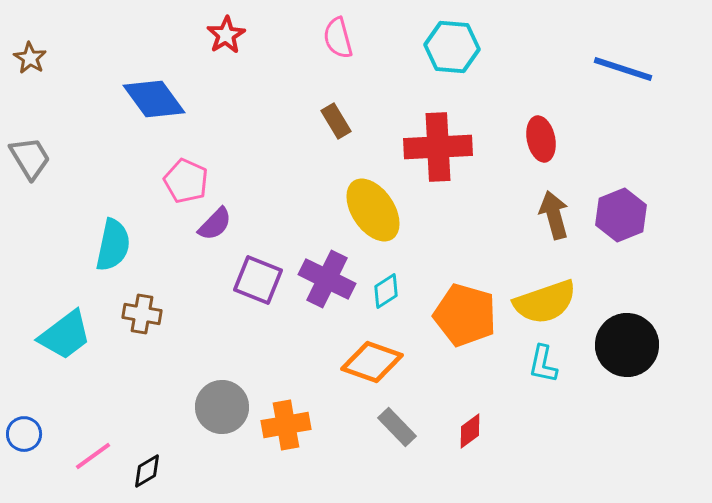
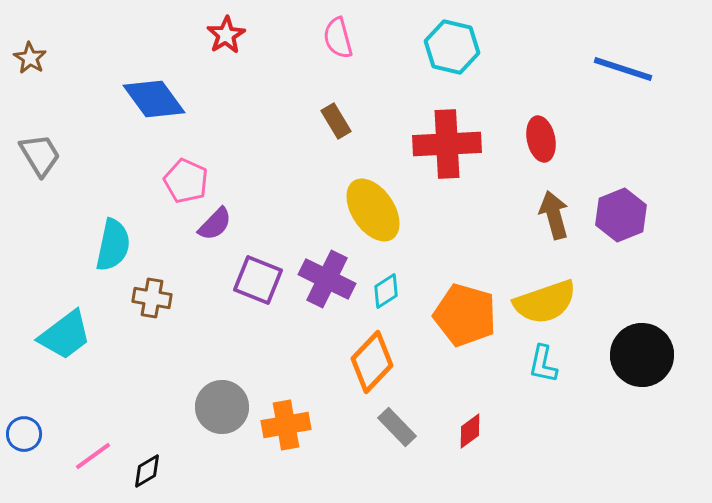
cyan hexagon: rotated 8 degrees clockwise
red cross: moved 9 px right, 3 px up
gray trapezoid: moved 10 px right, 3 px up
brown cross: moved 10 px right, 16 px up
black circle: moved 15 px right, 10 px down
orange diamond: rotated 66 degrees counterclockwise
